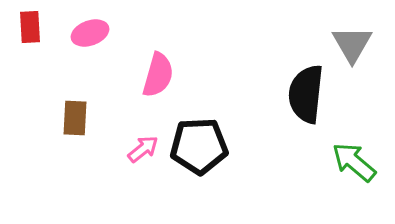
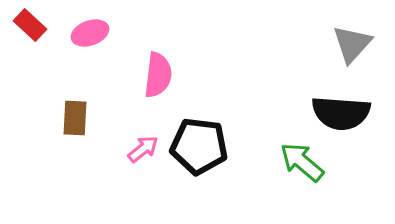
red rectangle: moved 2 px up; rotated 44 degrees counterclockwise
gray triangle: rotated 12 degrees clockwise
pink semicircle: rotated 9 degrees counterclockwise
black semicircle: moved 35 px right, 19 px down; rotated 92 degrees counterclockwise
black pentagon: rotated 10 degrees clockwise
green arrow: moved 52 px left
